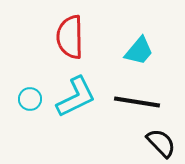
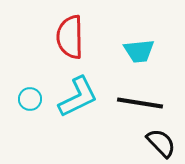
cyan trapezoid: rotated 44 degrees clockwise
cyan L-shape: moved 2 px right
black line: moved 3 px right, 1 px down
